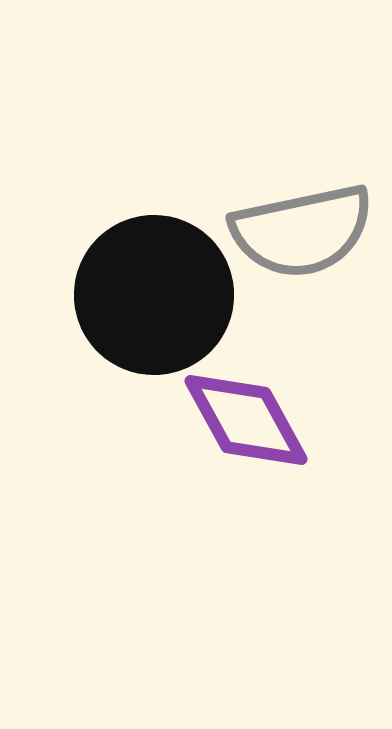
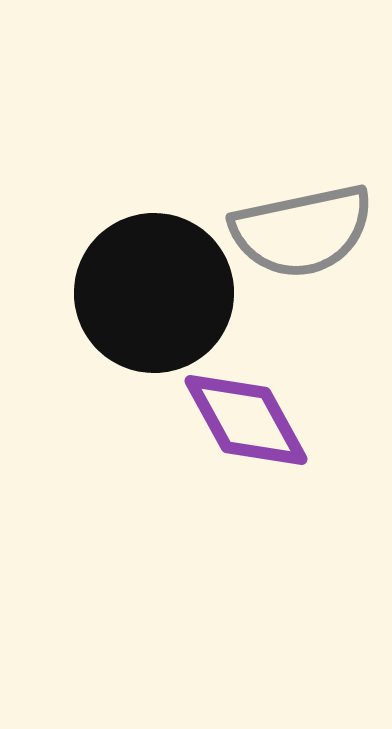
black circle: moved 2 px up
